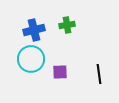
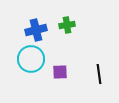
blue cross: moved 2 px right
